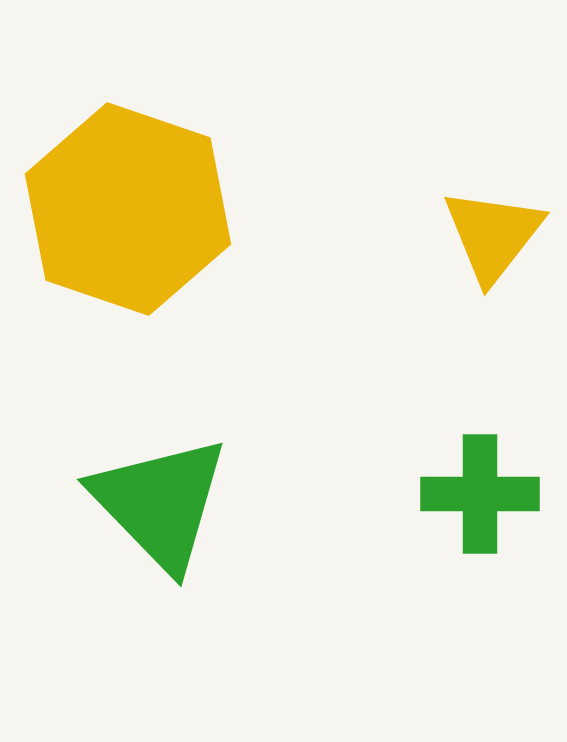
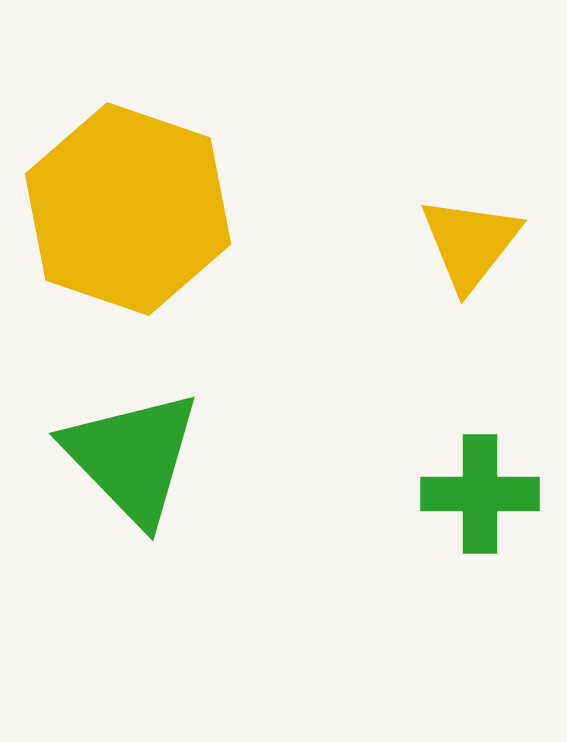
yellow triangle: moved 23 px left, 8 px down
green triangle: moved 28 px left, 46 px up
